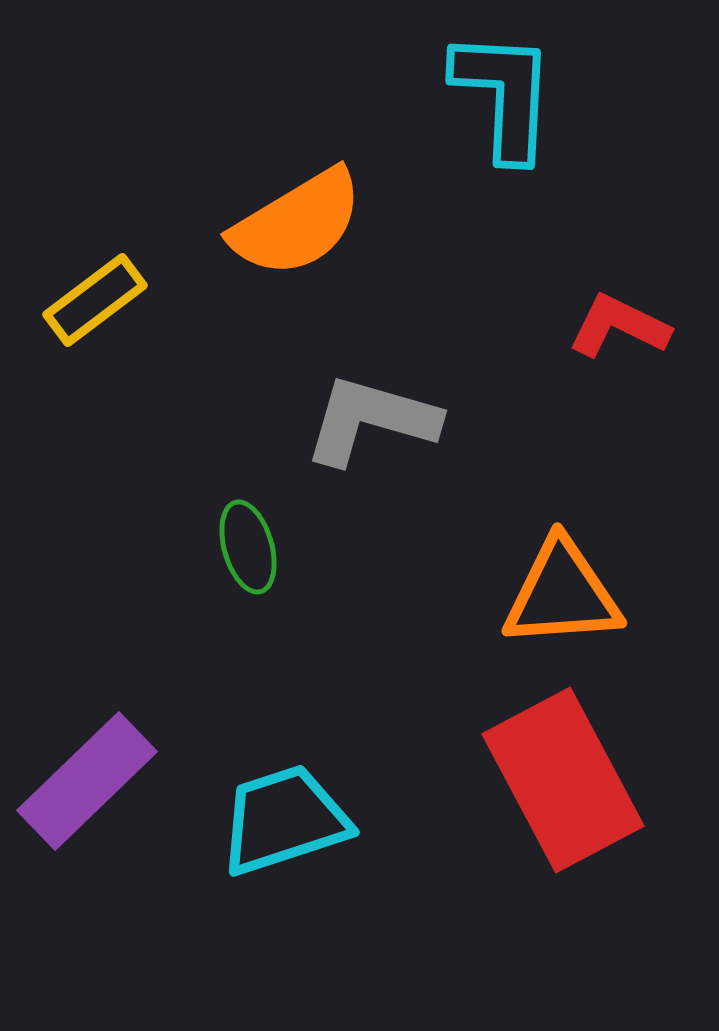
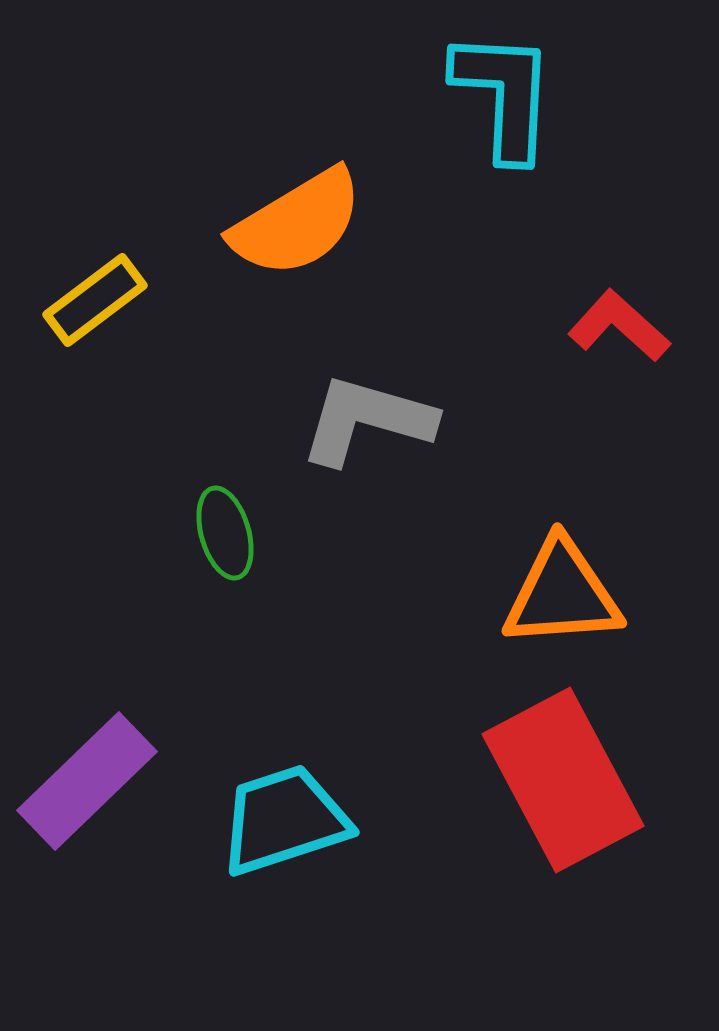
red L-shape: rotated 16 degrees clockwise
gray L-shape: moved 4 px left
green ellipse: moved 23 px left, 14 px up
